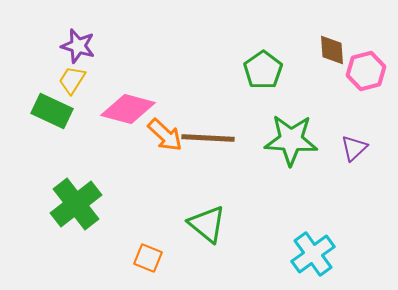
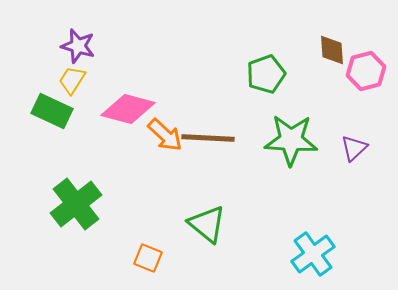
green pentagon: moved 3 px right, 4 px down; rotated 15 degrees clockwise
